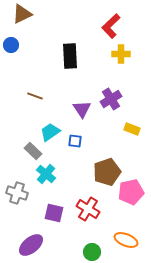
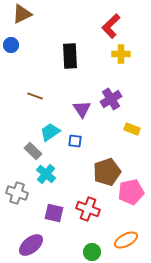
red cross: rotated 10 degrees counterclockwise
orange ellipse: rotated 50 degrees counterclockwise
